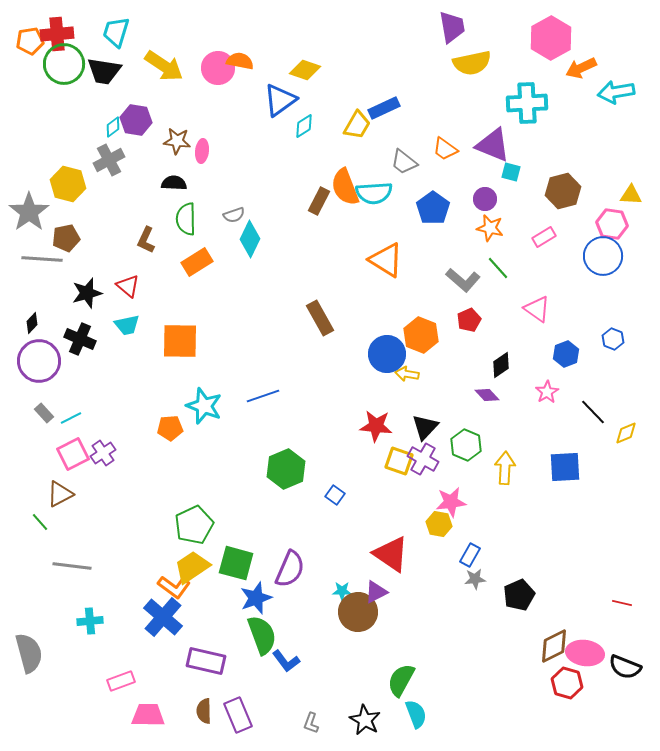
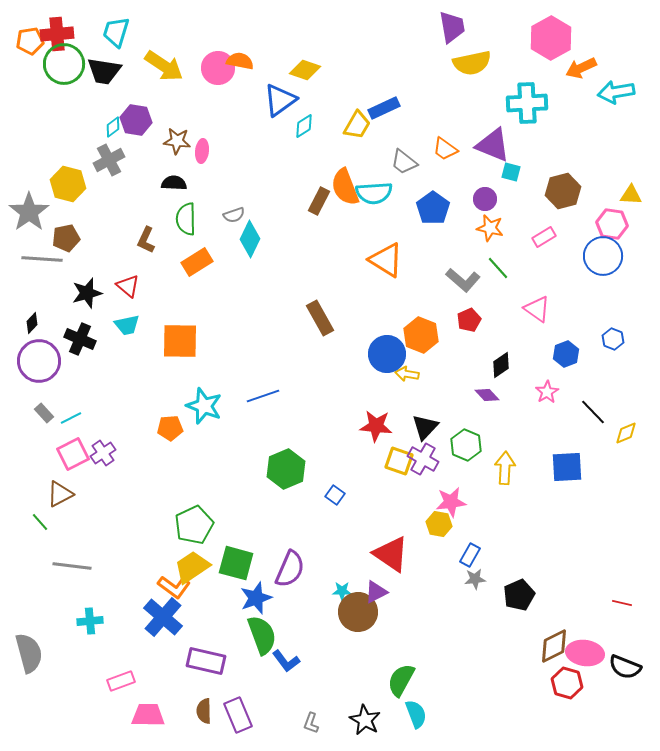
blue square at (565, 467): moved 2 px right
